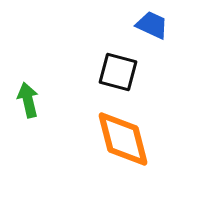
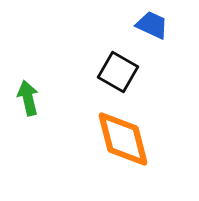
black square: rotated 15 degrees clockwise
green arrow: moved 2 px up
